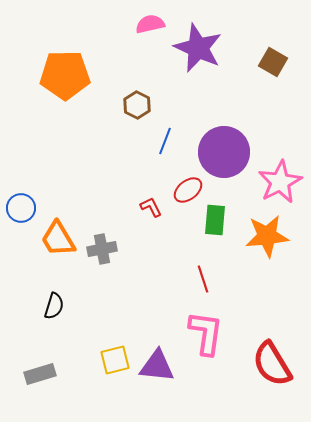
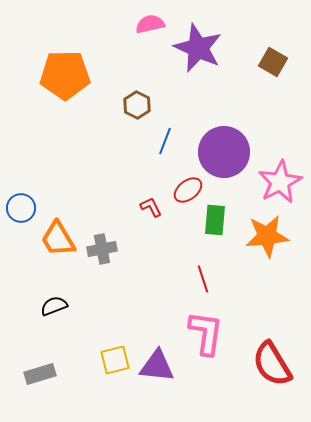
black semicircle: rotated 128 degrees counterclockwise
